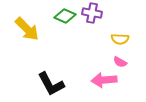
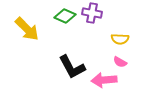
black L-shape: moved 21 px right, 17 px up
